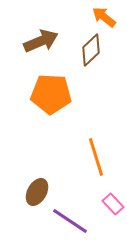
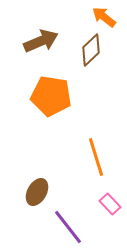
orange pentagon: moved 2 px down; rotated 6 degrees clockwise
pink rectangle: moved 3 px left
purple line: moved 2 px left, 6 px down; rotated 18 degrees clockwise
